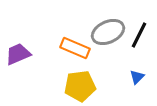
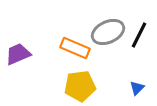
blue triangle: moved 11 px down
